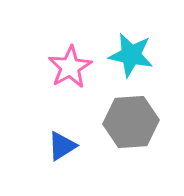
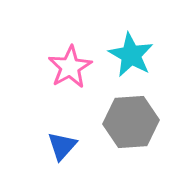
cyan star: rotated 18 degrees clockwise
blue triangle: rotated 16 degrees counterclockwise
